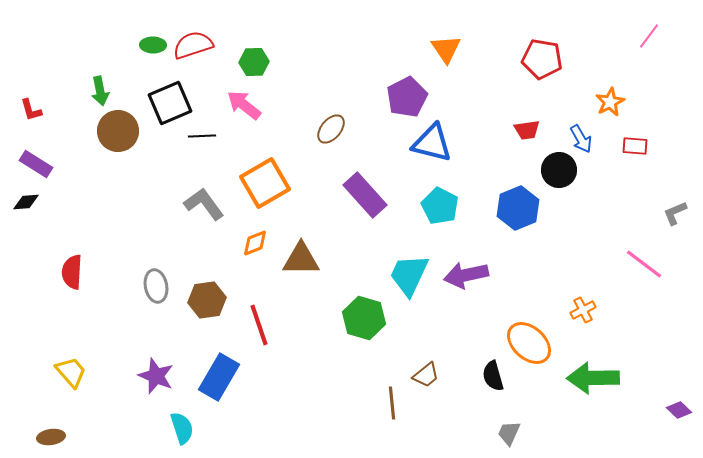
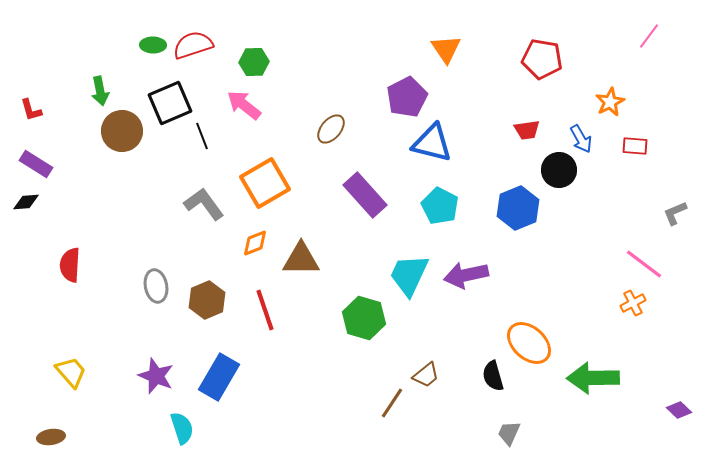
brown circle at (118, 131): moved 4 px right
black line at (202, 136): rotated 72 degrees clockwise
red semicircle at (72, 272): moved 2 px left, 7 px up
brown hexagon at (207, 300): rotated 15 degrees counterclockwise
orange cross at (583, 310): moved 50 px right, 7 px up
red line at (259, 325): moved 6 px right, 15 px up
brown line at (392, 403): rotated 40 degrees clockwise
